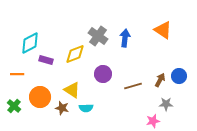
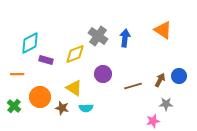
yellow triangle: moved 2 px right, 2 px up
